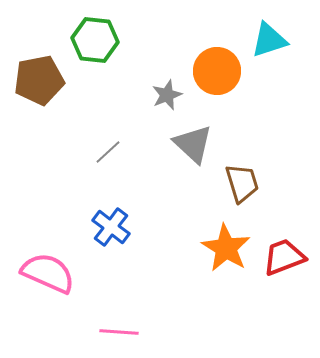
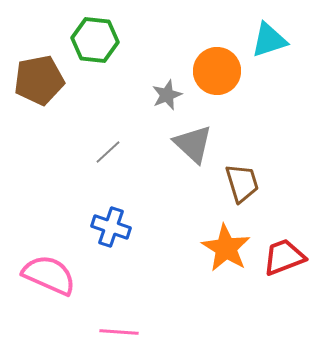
blue cross: rotated 18 degrees counterclockwise
pink semicircle: moved 1 px right, 2 px down
